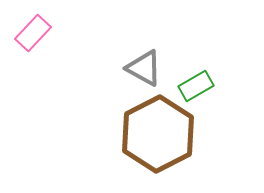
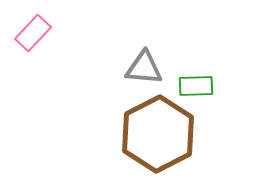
gray triangle: rotated 24 degrees counterclockwise
green rectangle: rotated 28 degrees clockwise
